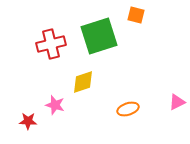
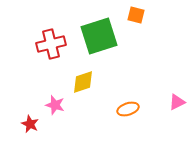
red star: moved 2 px right, 3 px down; rotated 24 degrees clockwise
